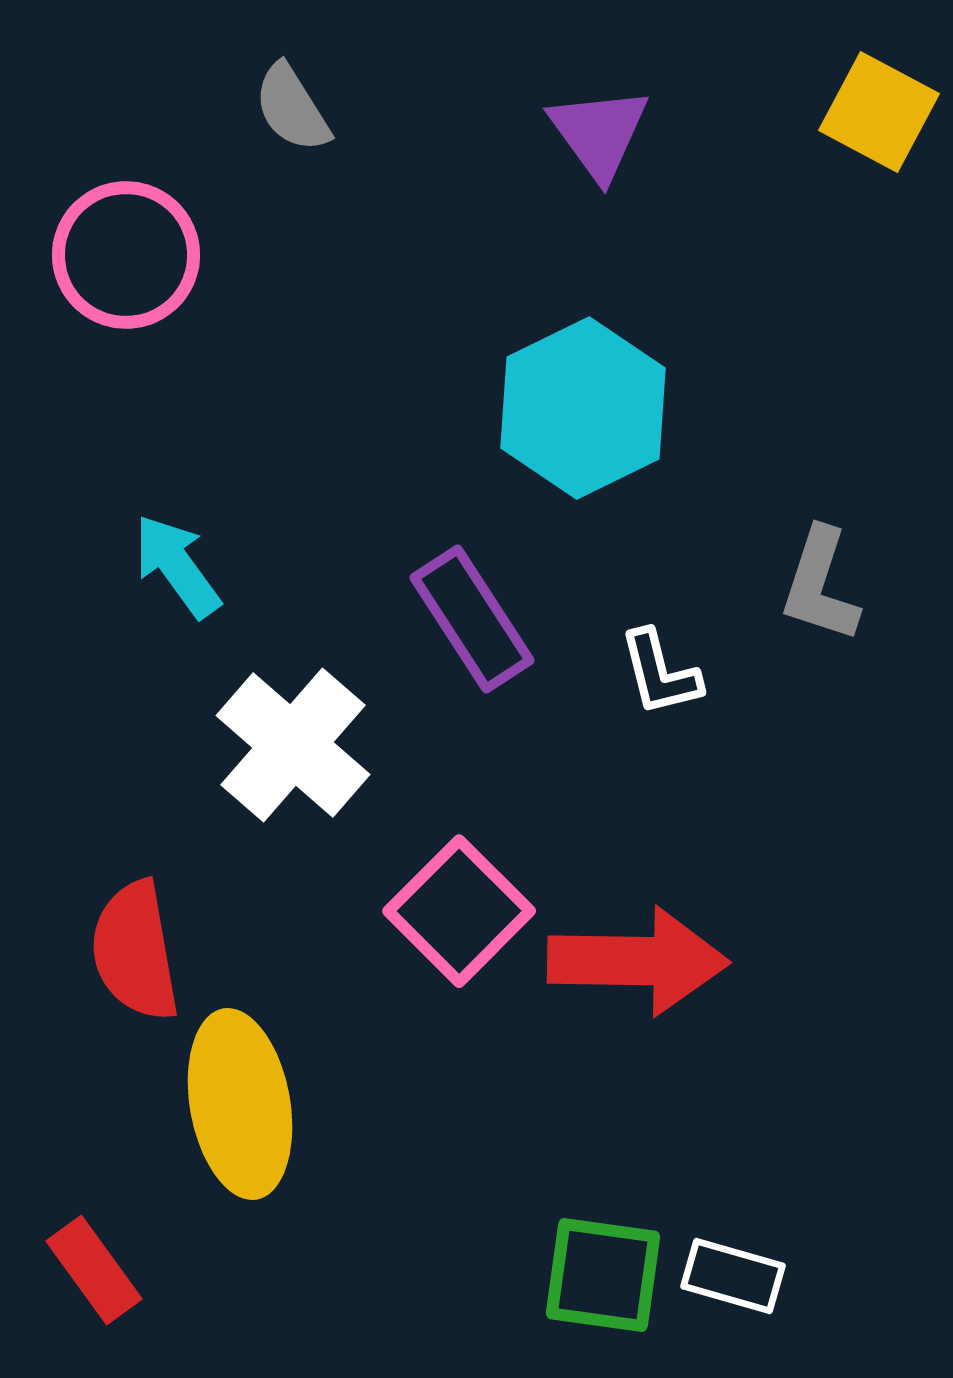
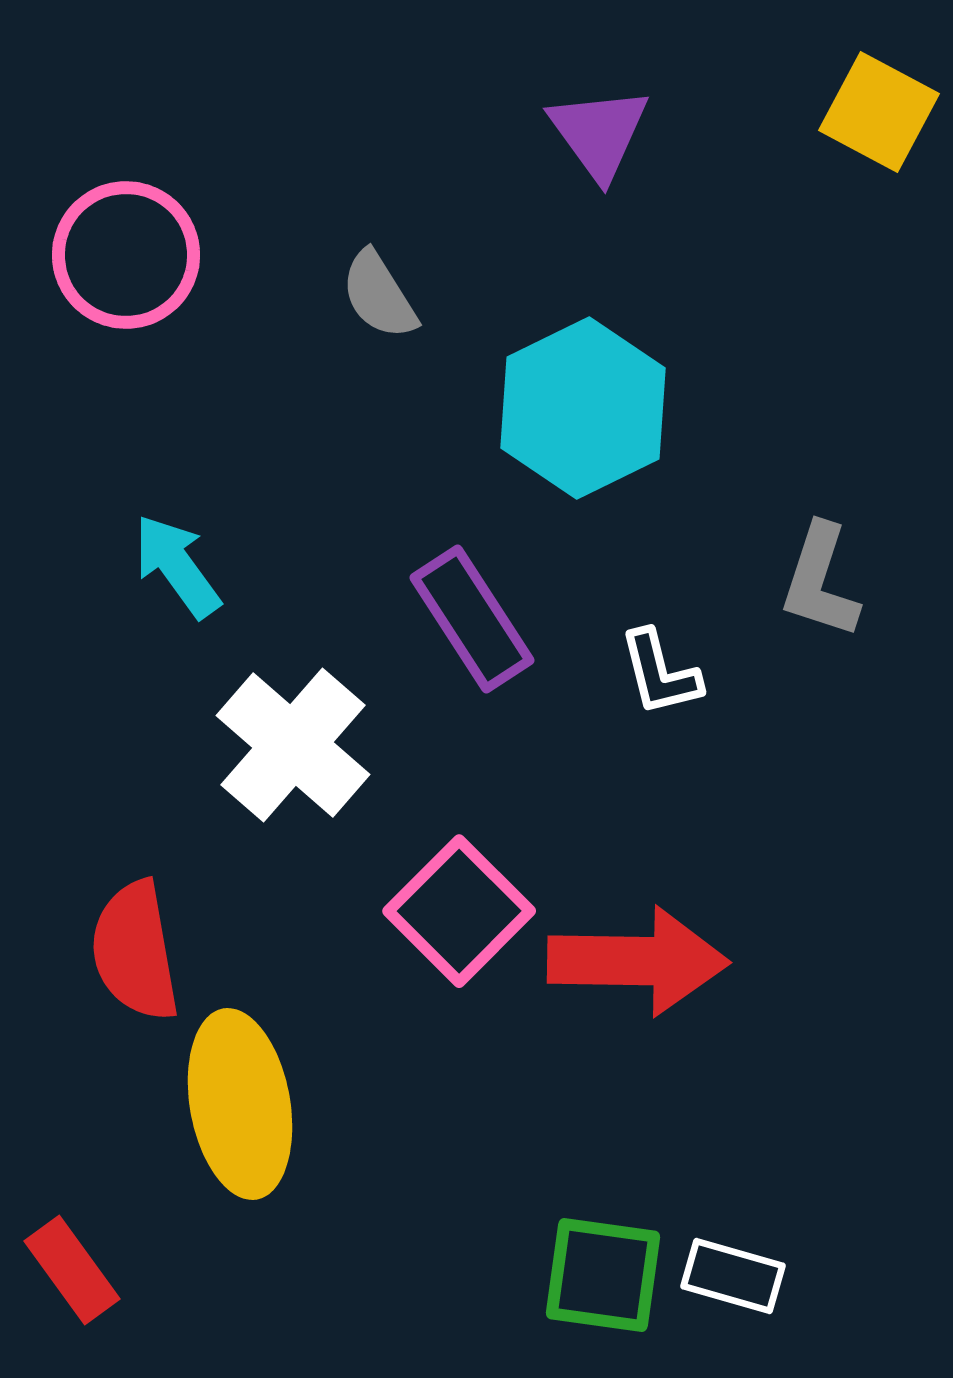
gray semicircle: moved 87 px right, 187 px down
gray L-shape: moved 4 px up
red rectangle: moved 22 px left
